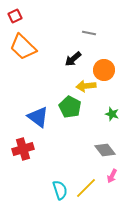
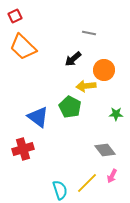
green star: moved 4 px right; rotated 16 degrees counterclockwise
yellow line: moved 1 px right, 5 px up
